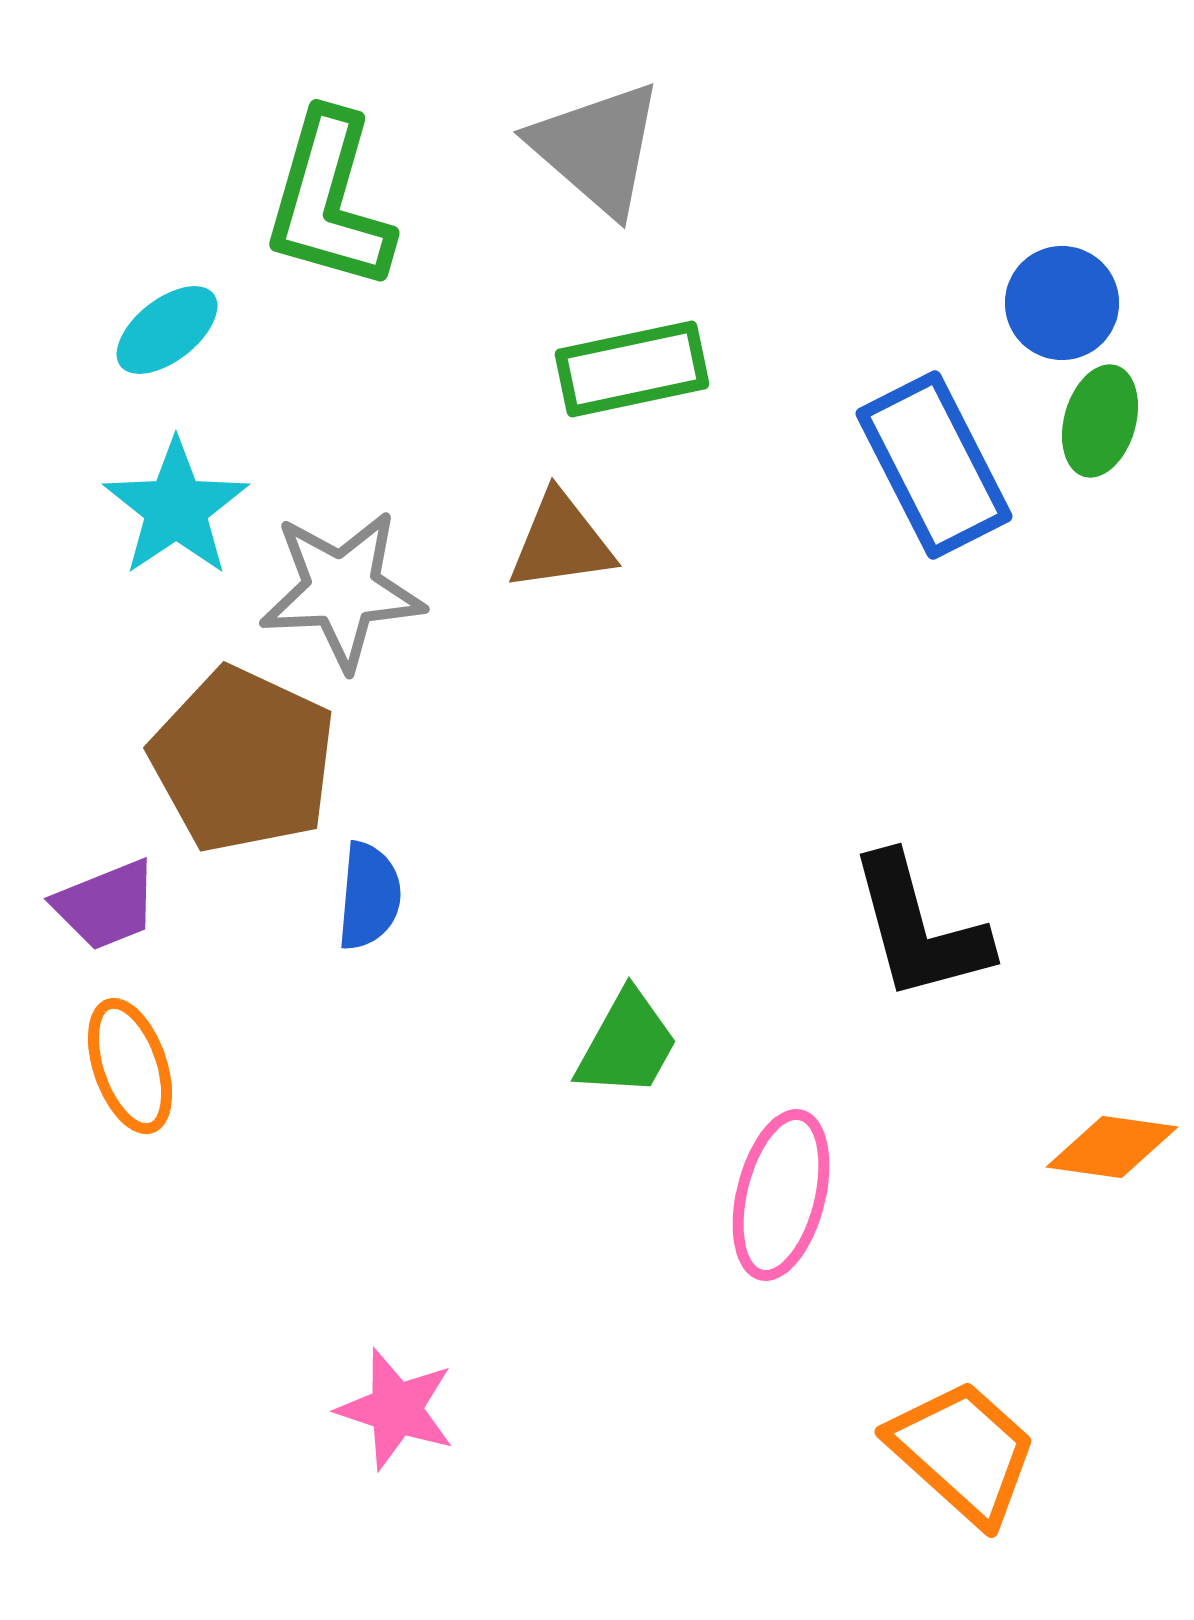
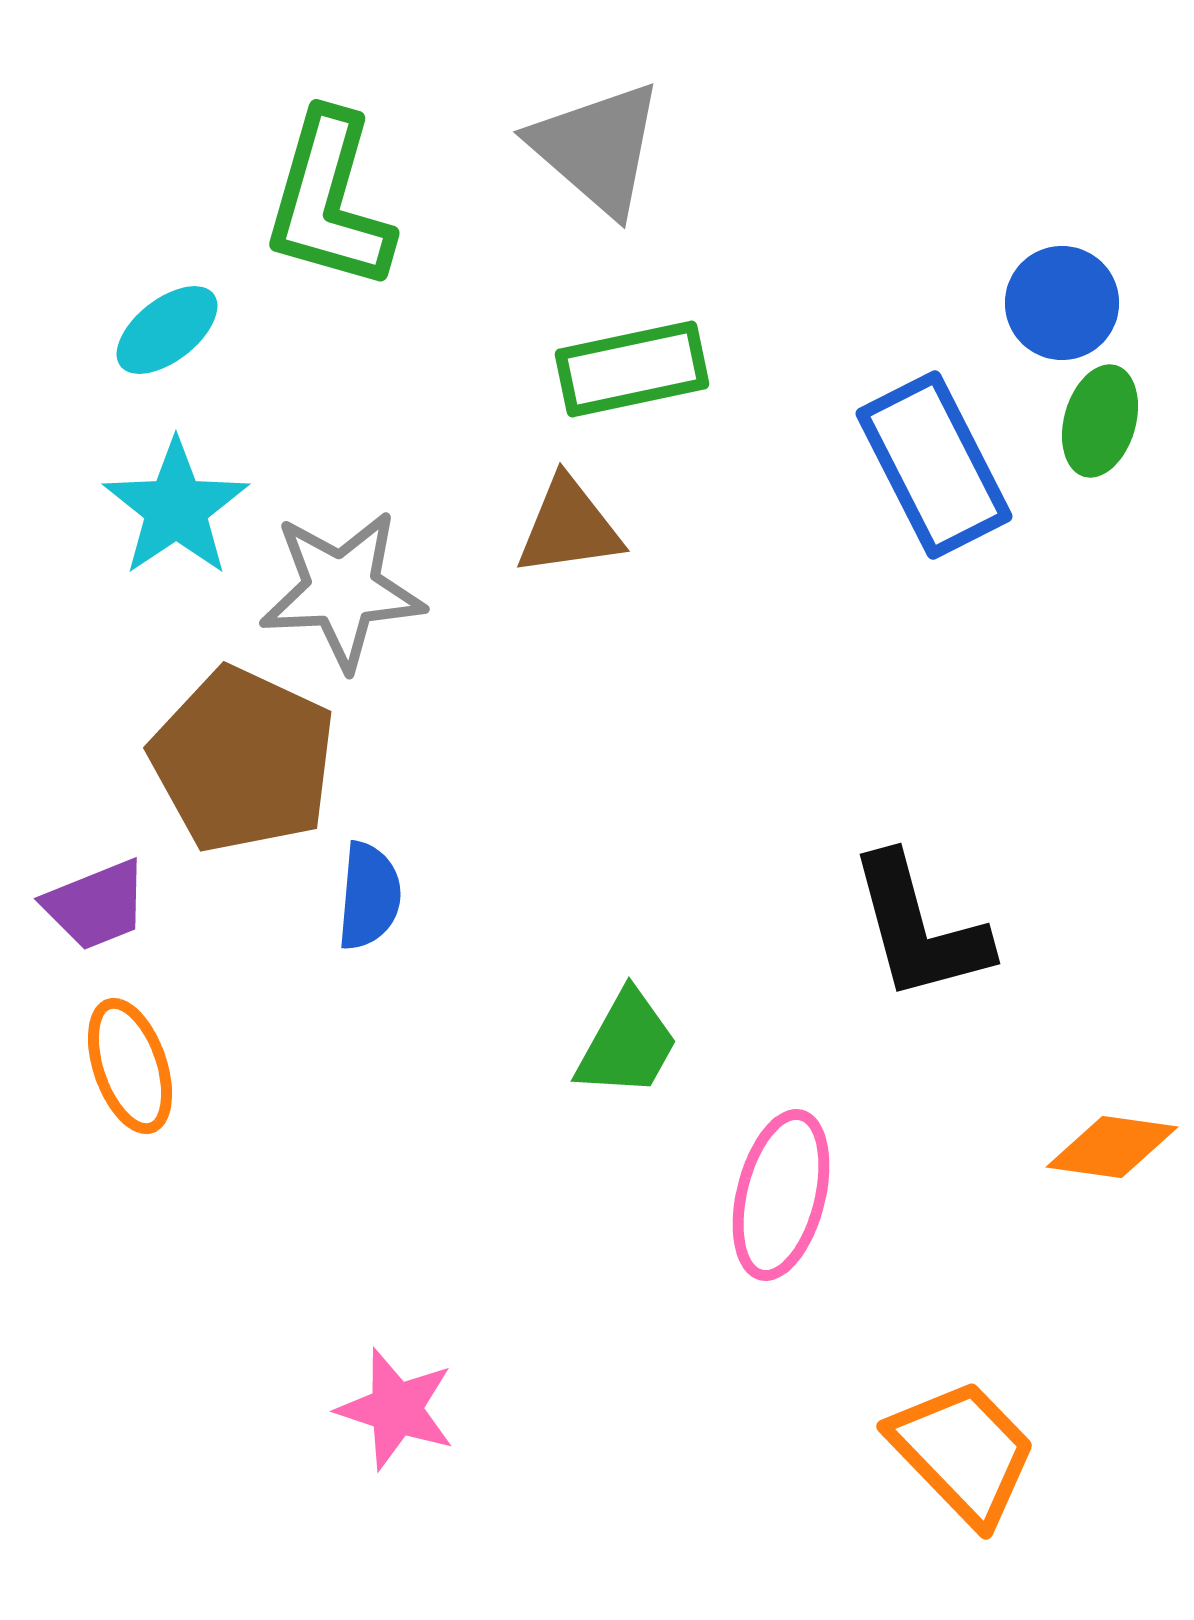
brown triangle: moved 8 px right, 15 px up
purple trapezoid: moved 10 px left
orange trapezoid: rotated 4 degrees clockwise
